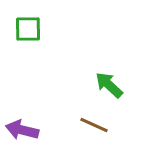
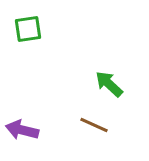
green square: rotated 8 degrees counterclockwise
green arrow: moved 1 px up
